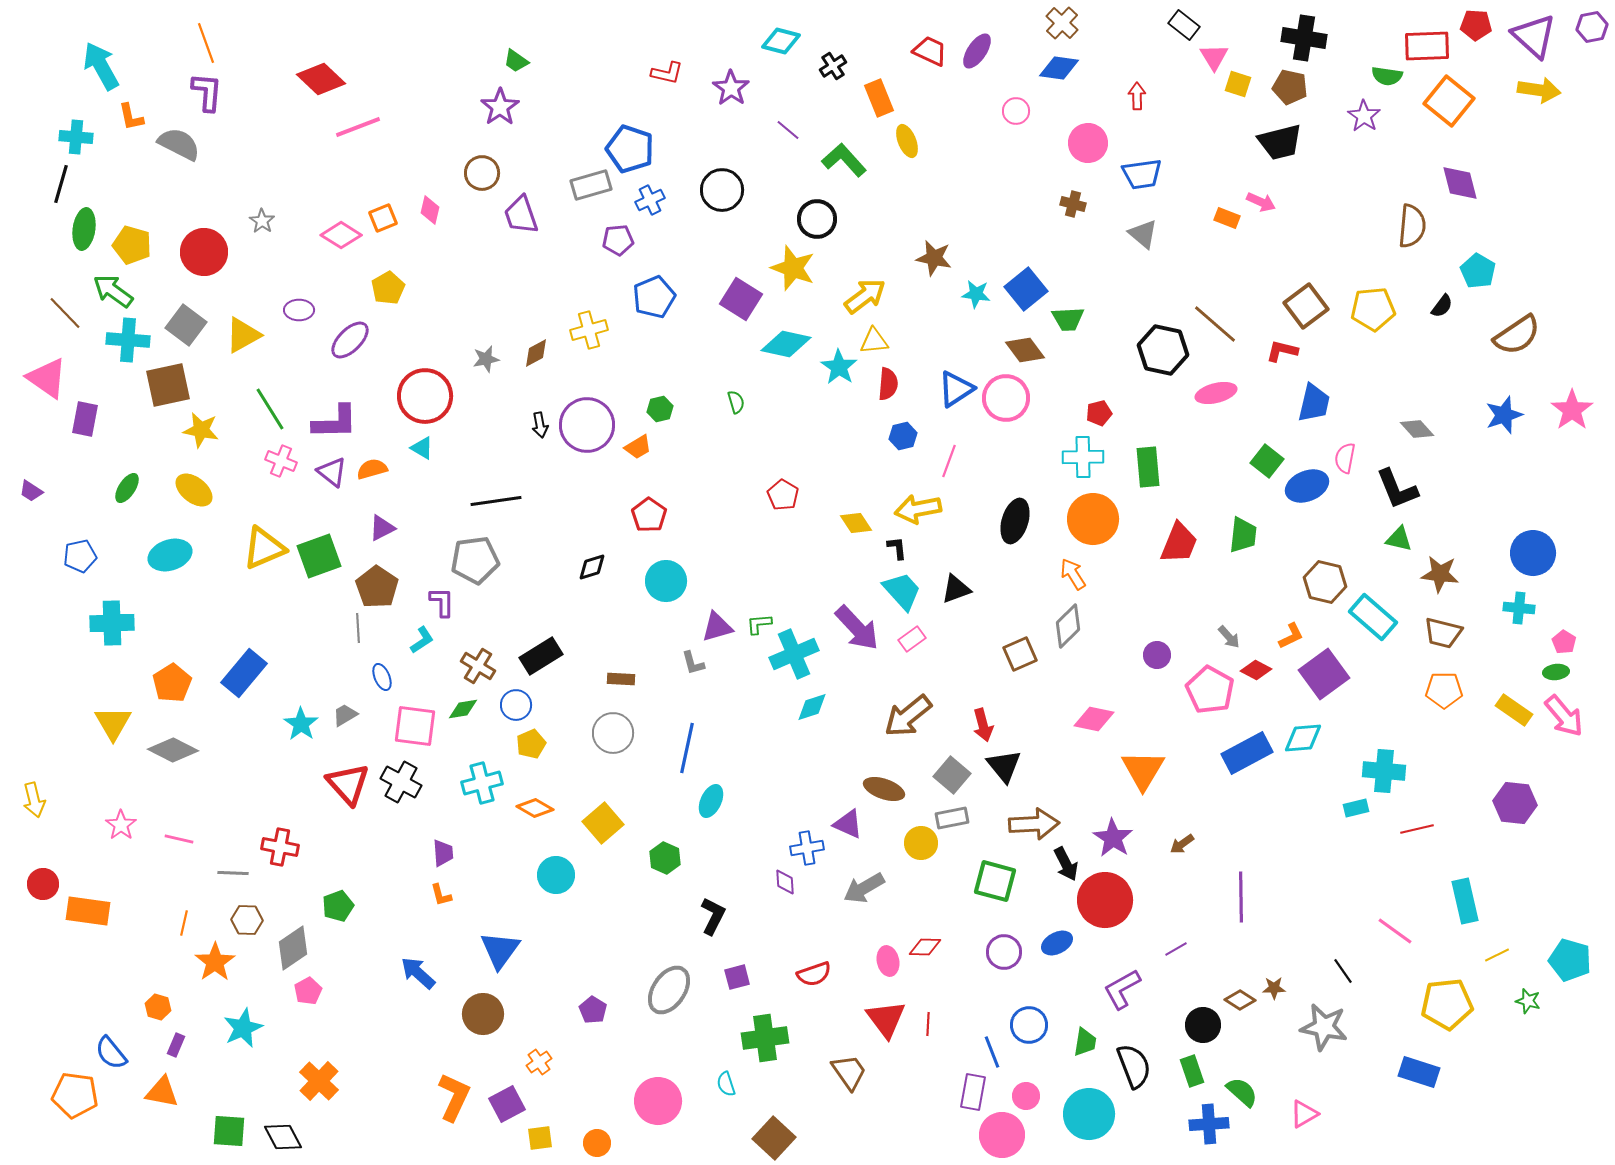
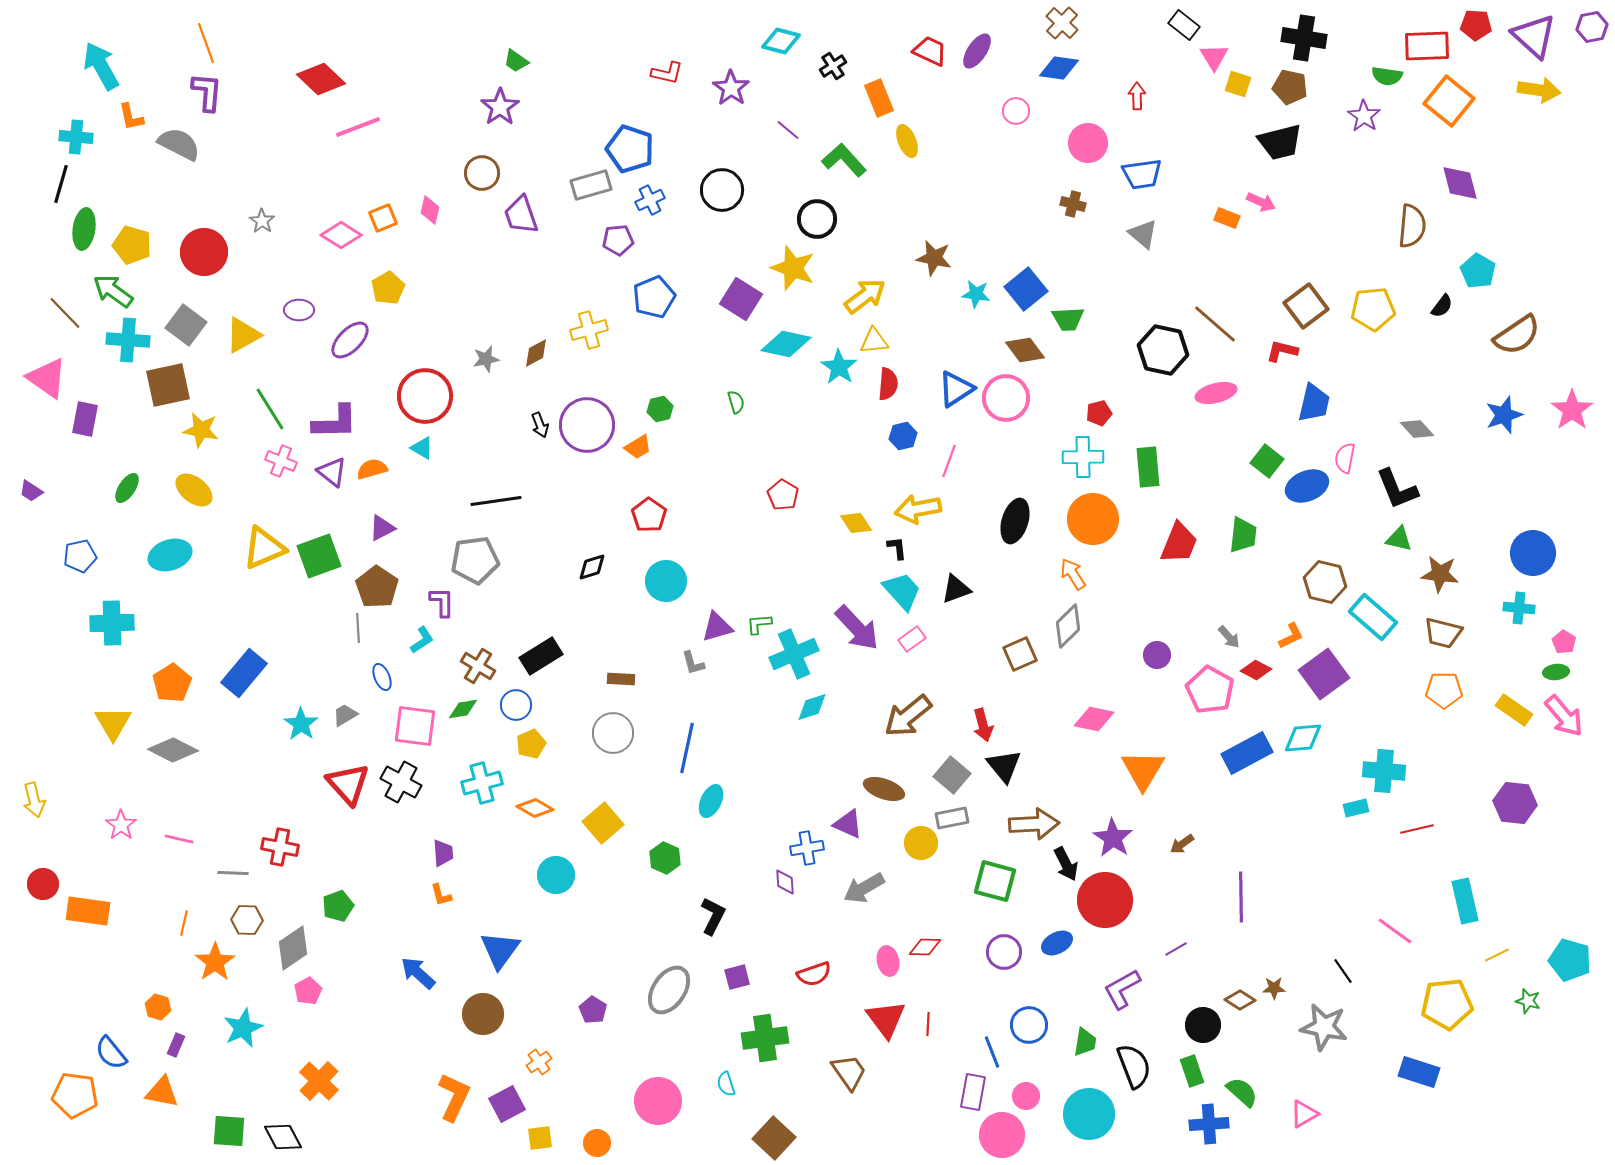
black arrow at (540, 425): rotated 10 degrees counterclockwise
